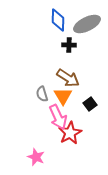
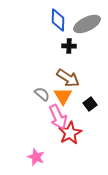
black cross: moved 1 px down
gray semicircle: rotated 147 degrees clockwise
